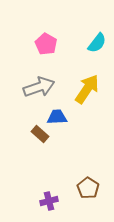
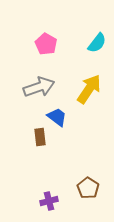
yellow arrow: moved 2 px right
blue trapezoid: rotated 40 degrees clockwise
brown rectangle: moved 3 px down; rotated 42 degrees clockwise
